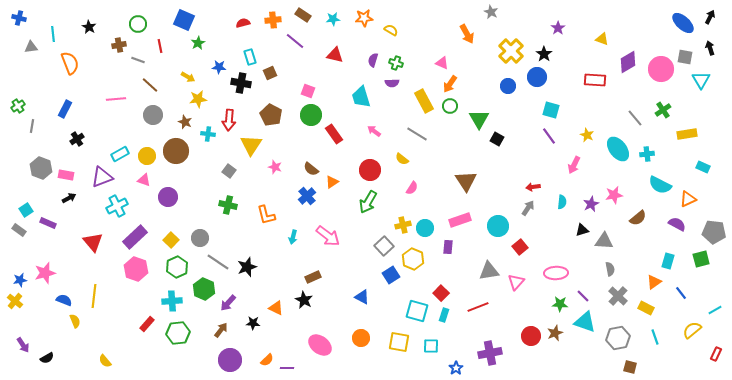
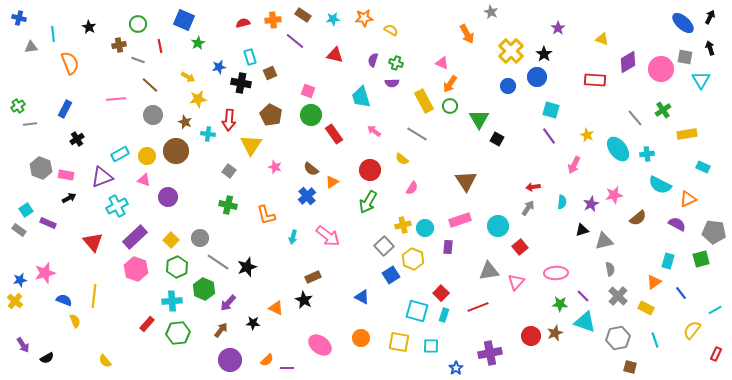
blue star at (219, 67): rotated 16 degrees counterclockwise
gray line at (32, 126): moved 2 px left, 2 px up; rotated 72 degrees clockwise
gray triangle at (604, 241): rotated 18 degrees counterclockwise
yellow semicircle at (692, 330): rotated 12 degrees counterclockwise
cyan line at (655, 337): moved 3 px down
